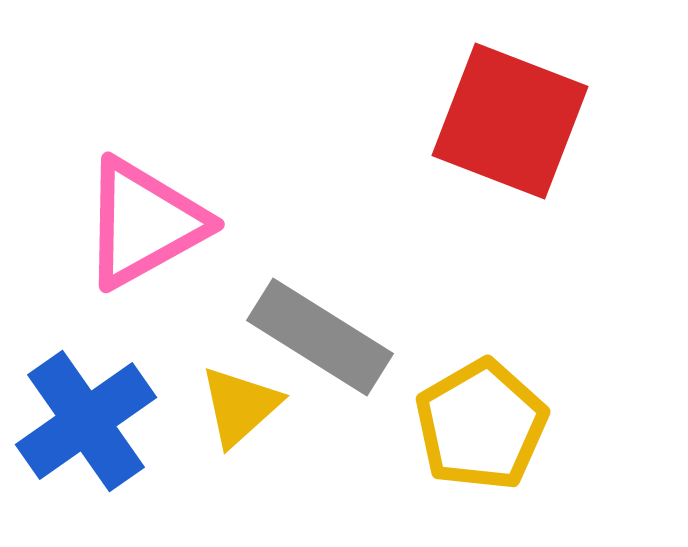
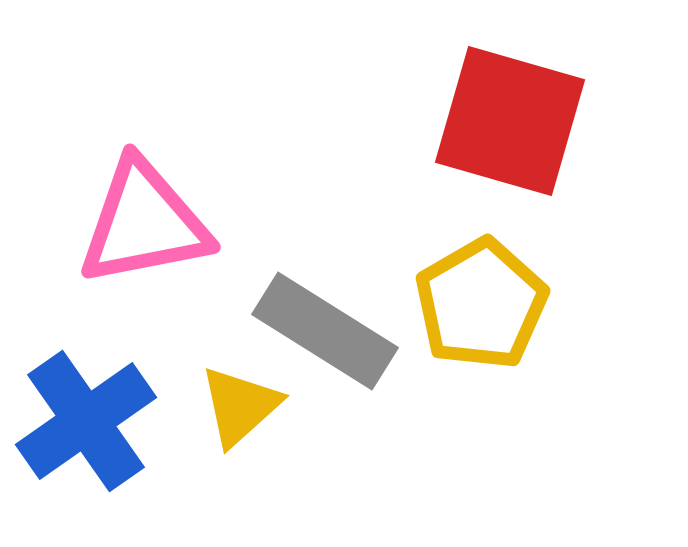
red square: rotated 5 degrees counterclockwise
pink triangle: rotated 18 degrees clockwise
gray rectangle: moved 5 px right, 6 px up
yellow pentagon: moved 121 px up
